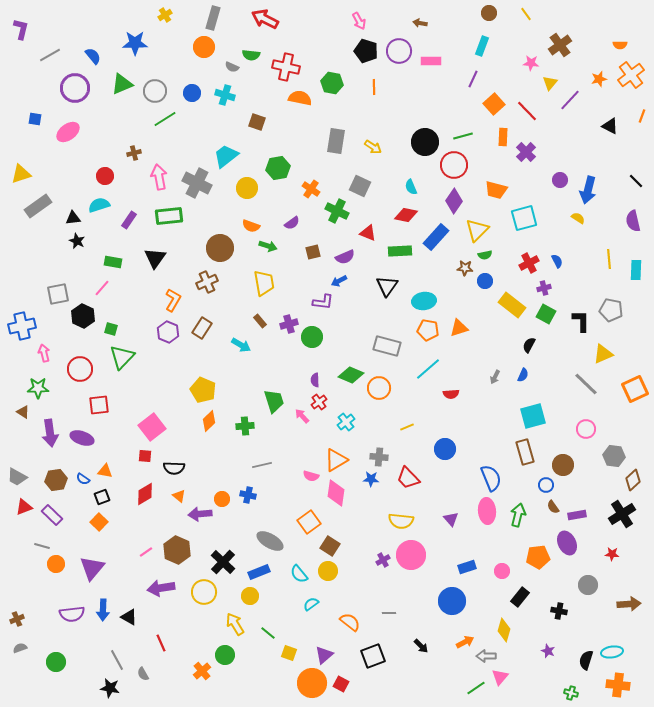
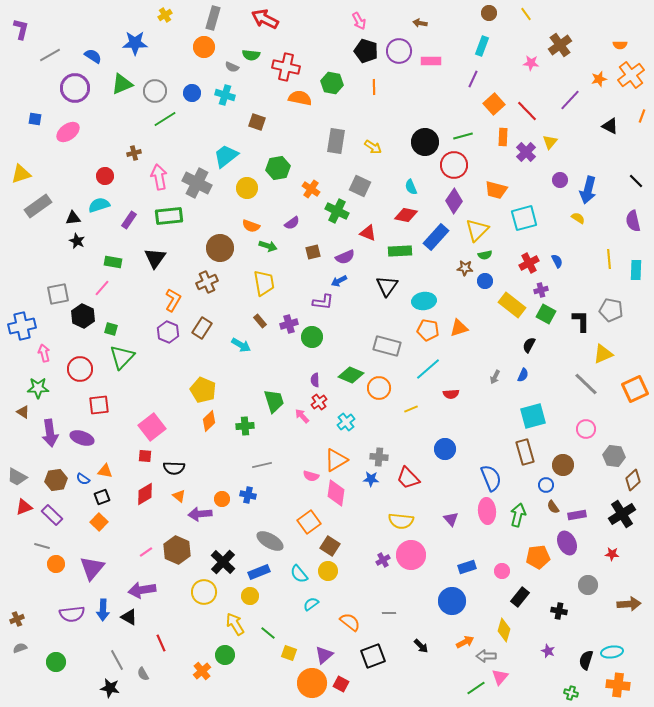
blue semicircle at (93, 56): rotated 18 degrees counterclockwise
yellow triangle at (550, 83): moved 59 px down
purple cross at (544, 288): moved 3 px left, 2 px down
yellow line at (407, 427): moved 4 px right, 18 px up
purple arrow at (161, 588): moved 19 px left, 2 px down
